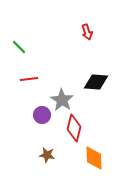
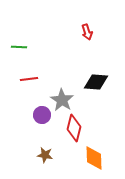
green line: rotated 42 degrees counterclockwise
brown star: moved 2 px left
